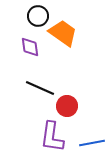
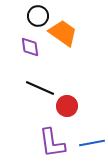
purple L-shape: moved 6 px down; rotated 16 degrees counterclockwise
